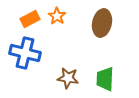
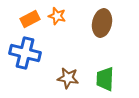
orange star: rotated 18 degrees counterclockwise
